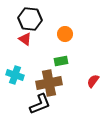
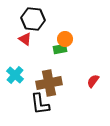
black hexagon: moved 3 px right
orange circle: moved 5 px down
green rectangle: moved 1 px left, 12 px up
cyan cross: rotated 24 degrees clockwise
black L-shape: rotated 105 degrees clockwise
